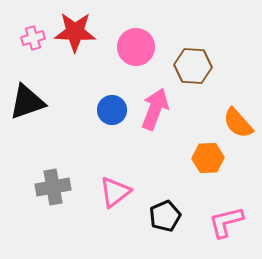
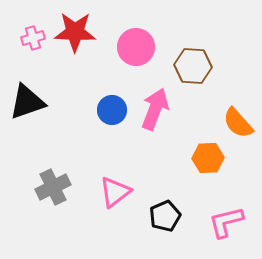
gray cross: rotated 16 degrees counterclockwise
